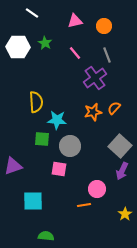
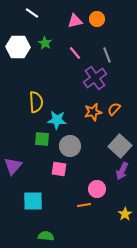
orange circle: moved 7 px left, 7 px up
orange semicircle: moved 1 px down
purple triangle: rotated 30 degrees counterclockwise
